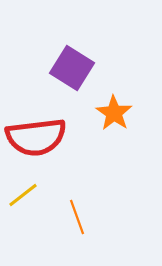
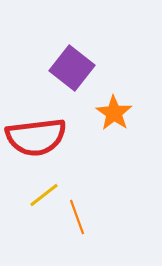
purple square: rotated 6 degrees clockwise
yellow line: moved 21 px right
